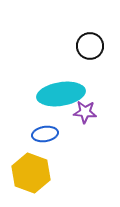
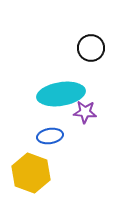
black circle: moved 1 px right, 2 px down
blue ellipse: moved 5 px right, 2 px down
